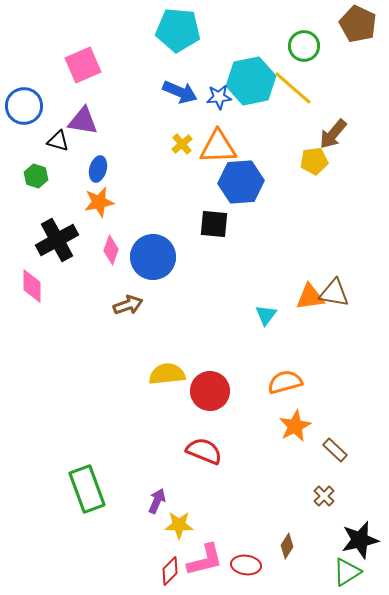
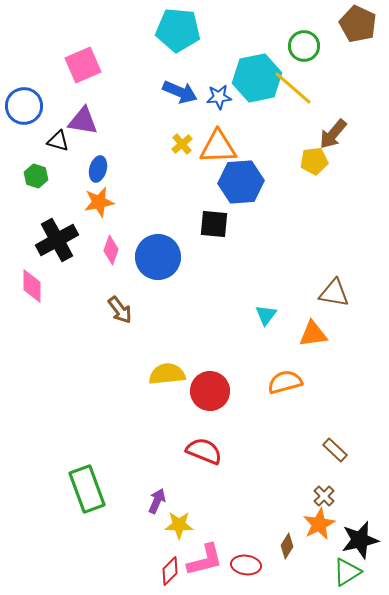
cyan hexagon at (251, 81): moved 6 px right, 3 px up
blue circle at (153, 257): moved 5 px right
orange triangle at (310, 297): moved 3 px right, 37 px down
brown arrow at (128, 305): moved 8 px left, 5 px down; rotated 72 degrees clockwise
orange star at (295, 426): moved 24 px right, 98 px down
